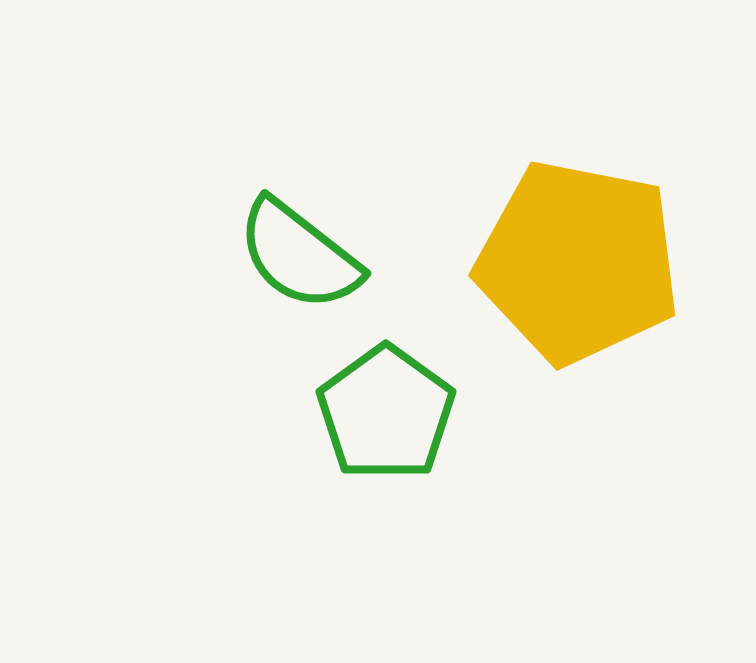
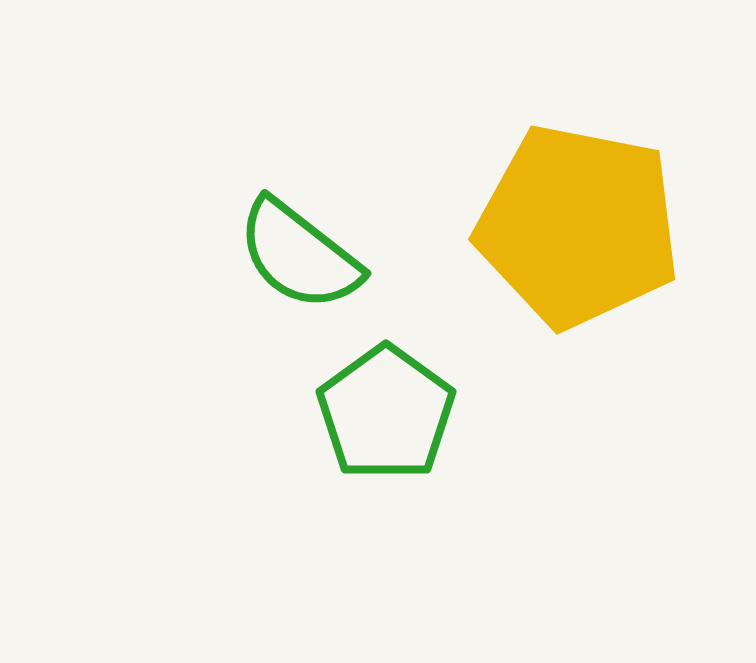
yellow pentagon: moved 36 px up
